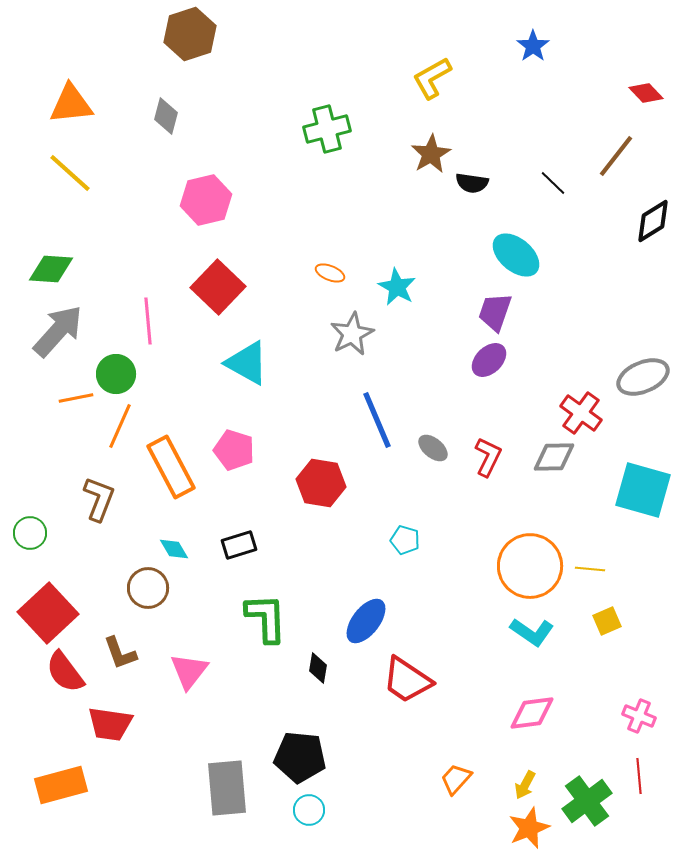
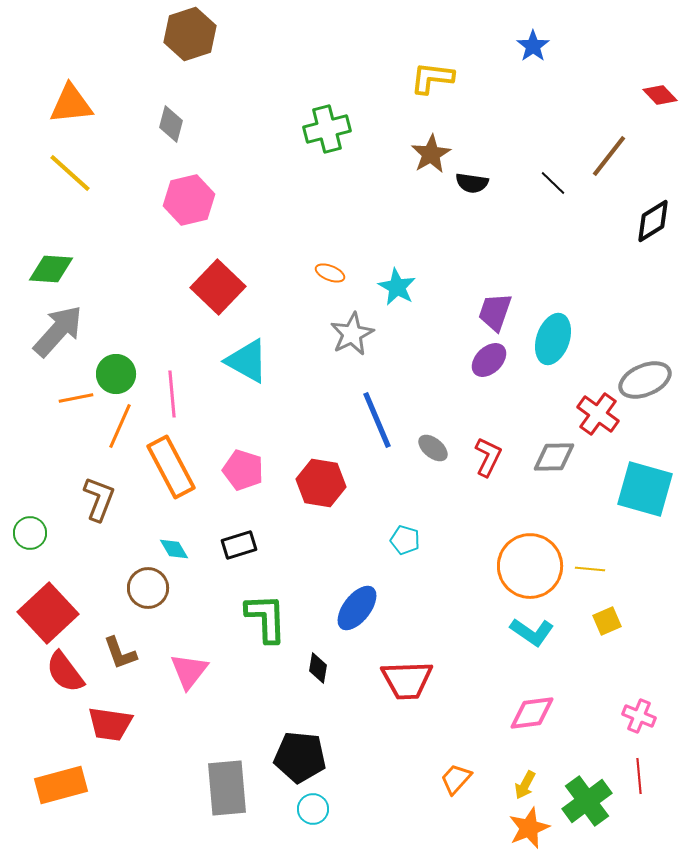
yellow L-shape at (432, 78): rotated 36 degrees clockwise
red diamond at (646, 93): moved 14 px right, 2 px down
gray diamond at (166, 116): moved 5 px right, 8 px down
brown line at (616, 156): moved 7 px left
pink hexagon at (206, 200): moved 17 px left
cyan ellipse at (516, 255): moved 37 px right, 84 px down; rotated 69 degrees clockwise
pink line at (148, 321): moved 24 px right, 73 px down
cyan triangle at (247, 363): moved 2 px up
gray ellipse at (643, 377): moved 2 px right, 3 px down
red cross at (581, 413): moved 17 px right, 1 px down
pink pentagon at (234, 450): moved 9 px right, 20 px down
cyan square at (643, 490): moved 2 px right, 1 px up
blue ellipse at (366, 621): moved 9 px left, 13 px up
red trapezoid at (407, 680): rotated 36 degrees counterclockwise
cyan circle at (309, 810): moved 4 px right, 1 px up
